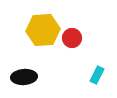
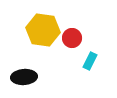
yellow hexagon: rotated 12 degrees clockwise
cyan rectangle: moved 7 px left, 14 px up
